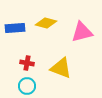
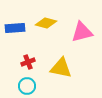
red cross: moved 1 px right, 1 px up; rotated 32 degrees counterclockwise
yellow triangle: rotated 10 degrees counterclockwise
